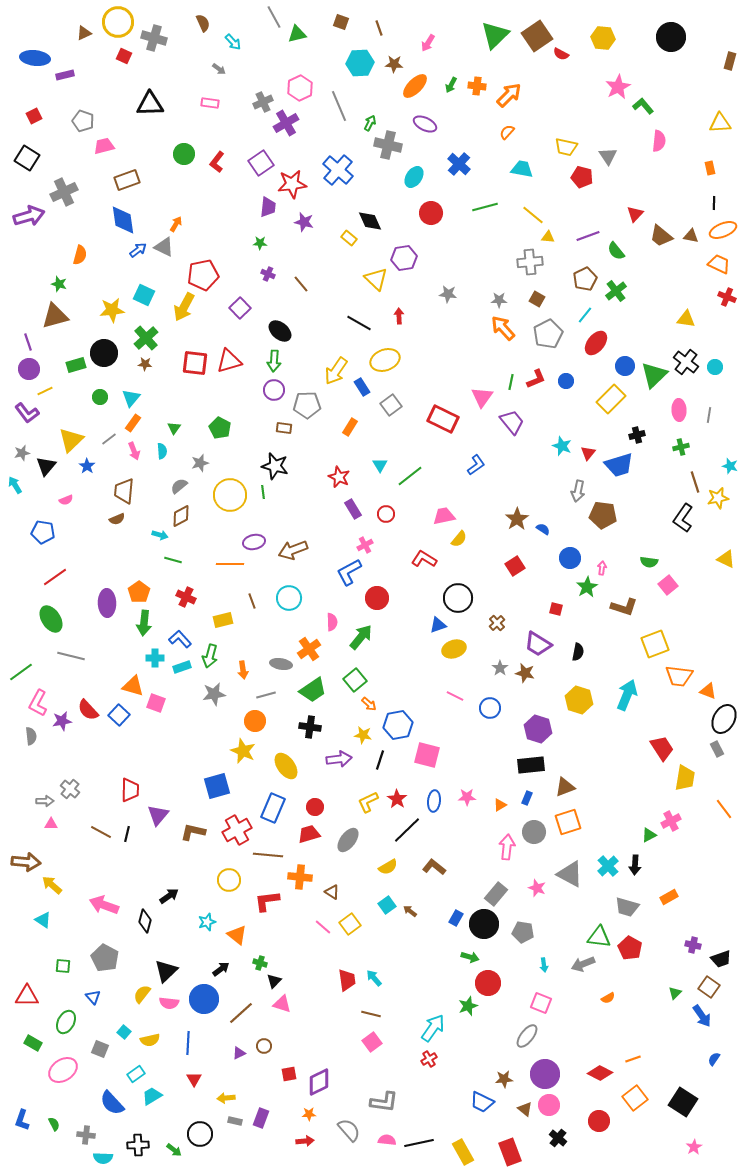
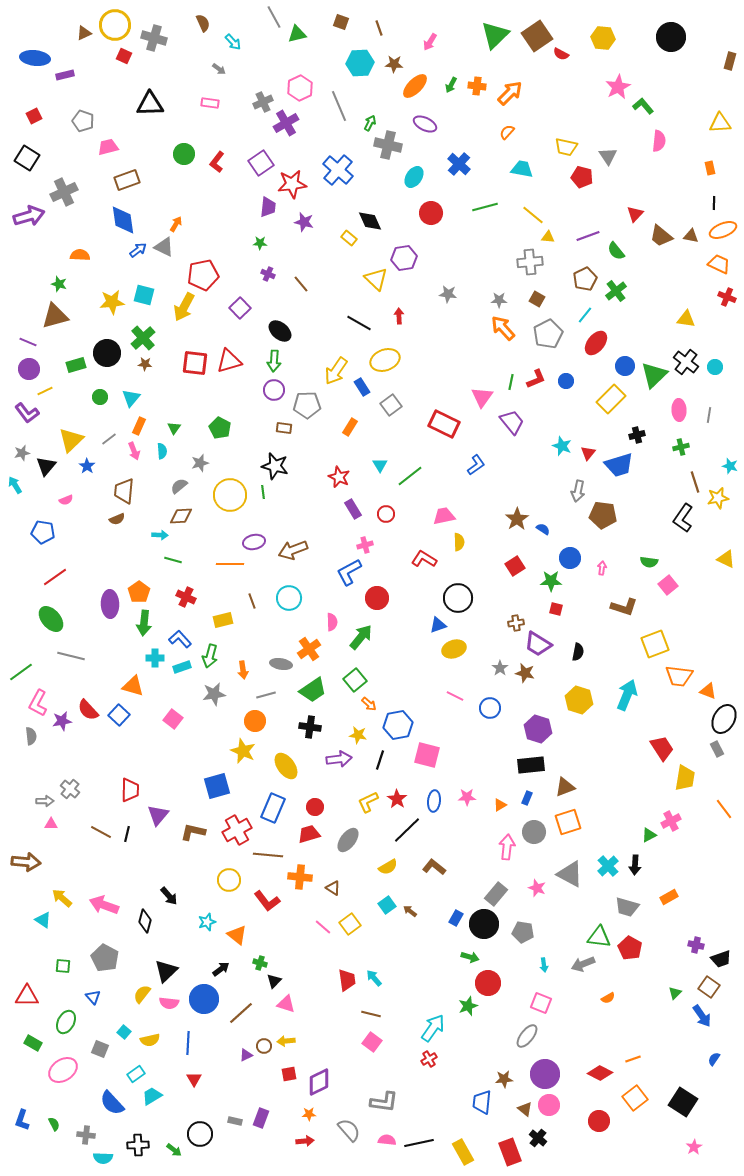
yellow circle at (118, 22): moved 3 px left, 3 px down
pink arrow at (428, 43): moved 2 px right, 1 px up
orange arrow at (509, 95): moved 1 px right, 2 px up
pink trapezoid at (104, 146): moved 4 px right, 1 px down
orange semicircle at (80, 255): rotated 102 degrees counterclockwise
cyan square at (144, 295): rotated 10 degrees counterclockwise
yellow star at (112, 310): moved 8 px up
green cross at (146, 338): moved 3 px left
purple line at (28, 342): rotated 48 degrees counterclockwise
black circle at (104, 353): moved 3 px right
red rectangle at (443, 419): moved 1 px right, 5 px down
orange rectangle at (133, 423): moved 6 px right, 3 px down; rotated 12 degrees counterclockwise
brown diamond at (181, 516): rotated 25 degrees clockwise
cyan arrow at (160, 535): rotated 14 degrees counterclockwise
yellow semicircle at (459, 539): moved 3 px down; rotated 42 degrees counterclockwise
pink cross at (365, 545): rotated 14 degrees clockwise
green star at (587, 587): moved 36 px left, 6 px up; rotated 30 degrees clockwise
purple ellipse at (107, 603): moved 3 px right, 1 px down
green ellipse at (51, 619): rotated 8 degrees counterclockwise
brown cross at (497, 623): moved 19 px right; rotated 35 degrees clockwise
pink square at (156, 703): moved 17 px right, 16 px down; rotated 18 degrees clockwise
yellow star at (363, 735): moved 5 px left
yellow arrow at (52, 885): moved 10 px right, 13 px down
brown triangle at (332, 892): moved 1 px right, 4 px up
black arrow at (169, 896): rotated 84 degrees clockwise
red L-shape at (267, 901): rotated 120 degrees counterclockwise
purple cross at (693, 945): moved 3 px right
pink triangle at (282, 1004): moved 4 px right
pink square at (372, 1042): rotated 18 degrees counterclockwise
purple triangle at (239, 1053): moved 7 px right, 2 px down
yellow arrow at (226, 1098): moved 60 px right, 57 px up
blue trapezoid at (482, 1102): rotated 70 degrees clockwise
black cross at (558, 1138): moved 20 px left
